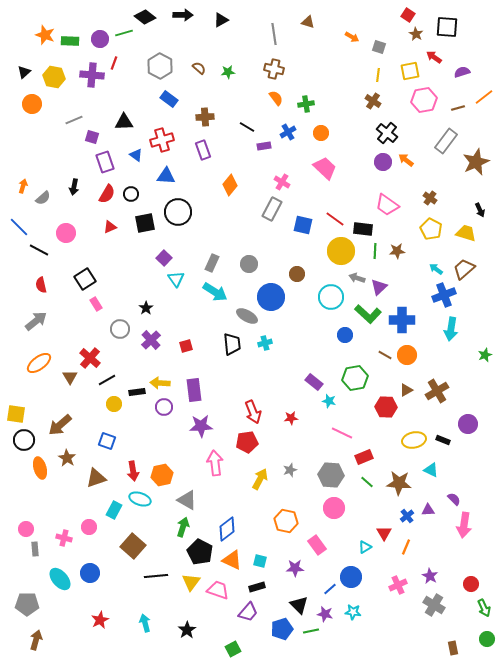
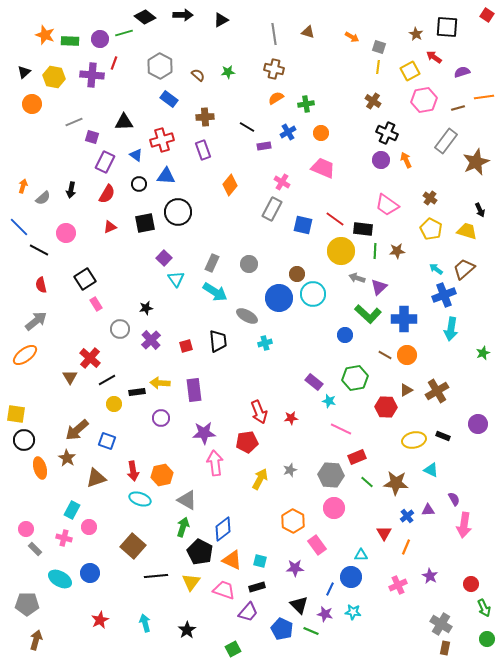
red square at (408, 15): moved 79 px right
brown triangle at (308, 22): moved 10 px down
brown semicircle at (199, 68): moved 1 px left, 7 px down
yellow square at (410, 71): rotated 18 degrees counterclockwise
yellow line at (378, 75): moved 8 px up
orange line at (484, 97): rotated 30 degrees clockwise
orange semicircle at (276, 98): rotated 84 degrees counterclockwise
gray line at (74, 120): moved 2 px down
black cross at (387, 133): rotated 15 degrees counterclockwise
orange arrow at (406, 160): rotated 28 degrees clockwise
purple rectangle at (105, 162): rotated 45 degrees clockwise
purple circle at (383, 162): moved 2 px left, 2 px up
pink trapezoid at (325, 168): moved 2 px left; rotated 20 degrees counterclockwise
black arrow at (74, 187): moved 3 px left, 3 px down
black circle at (131, 194): moved 8 px right, 10 px up
yellow trapezoid at (466, 233): moved 1 px right, 2 px up
blue circle at (271, 297): moved 8 px right, 1 px down
cyan circle at (331, 297): moved 18 px left, 3 px up
black star at (146, 308): rotated 24 degrees clockwise
blue cross at (402, 320): moved 2 px right, 1 px up
black trapezoid at (232, 344): moved 14 px left, 3 px up
green star at (485, 355): moved 2 px left, 2 px up
orange ellipse at (39, 363): moved 14 px left, 8 px up
purple circle at (164, 407): moved 3 px left, 11 px down
red arrow at (253, 412): moved 6 px right
purple circle at (468, 424): moved 10 px right
brown arrow at (60, 425): moved 17 px right, 5 px down
purple star at (201, 426): moved 3 px right, 7 px down
pink line at (342, 433): moved 1 px left, 4 px up
black rectangle at (443, 440): moved 4 px up
red rectangle at (364, 457): moved 7 px left
brown star at (399, 483): moved 3 px left
purple semicircle at (454, 499): rotated 16 degrees clockwise
cyan rectangle at (114, 510): moved 42 px left
orange hexagon at (286, 521): moved 7 px right; rotated 15 degrees clockwise
blue diamond at (227, 529): moved 4 px left
cyan triangle at (365, 547): moved 4 px left, 8 px down; rotated 32 degrees clockwise
gray rectangle at (35, 549): rotated 40 degrees counterclockwise
cyan ellipse at (60, 579): rotated 20 degrees counterclockwise
blue line at (330, 589): rotated 24 degrees counterclockwise
pink trapezoid at (218, 590): moved 6 px right
gray cross at (434, 605): moved 7 px right, 19 px down
blue pentagon at (282, 629): rotated 30 degrees counterclockwise
green line at (311, 631): rotated 35 degrees clockwise
brown rectangle at (453, 648): moved 8 px left; rotated 24 degrees clockwise
